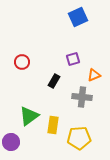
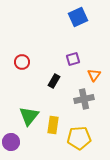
orange triangle: rotated 32 degrees counterclockwise
gray cross: moved 2 px right, 2 px down; rotated 18 degrees counterclockwise
green triangle: rotated 15 degrees counterclockwise
